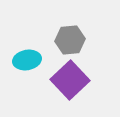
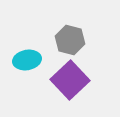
gray hexagon: rotated 20 degrees clockwise
